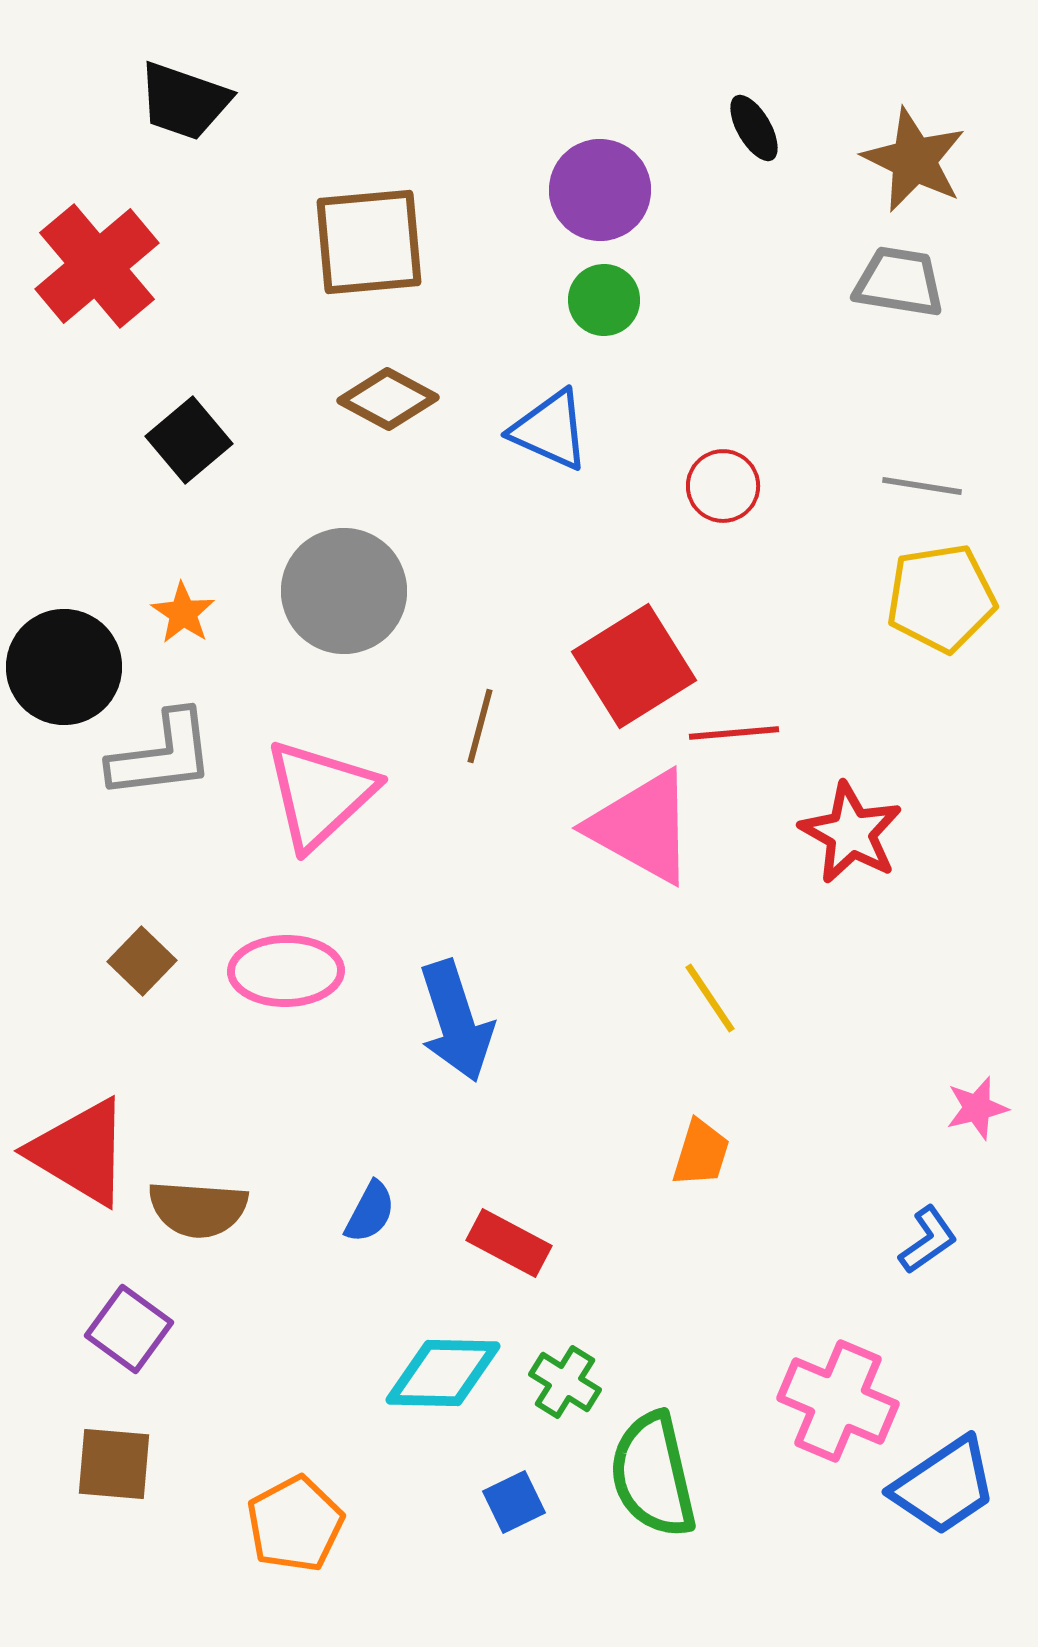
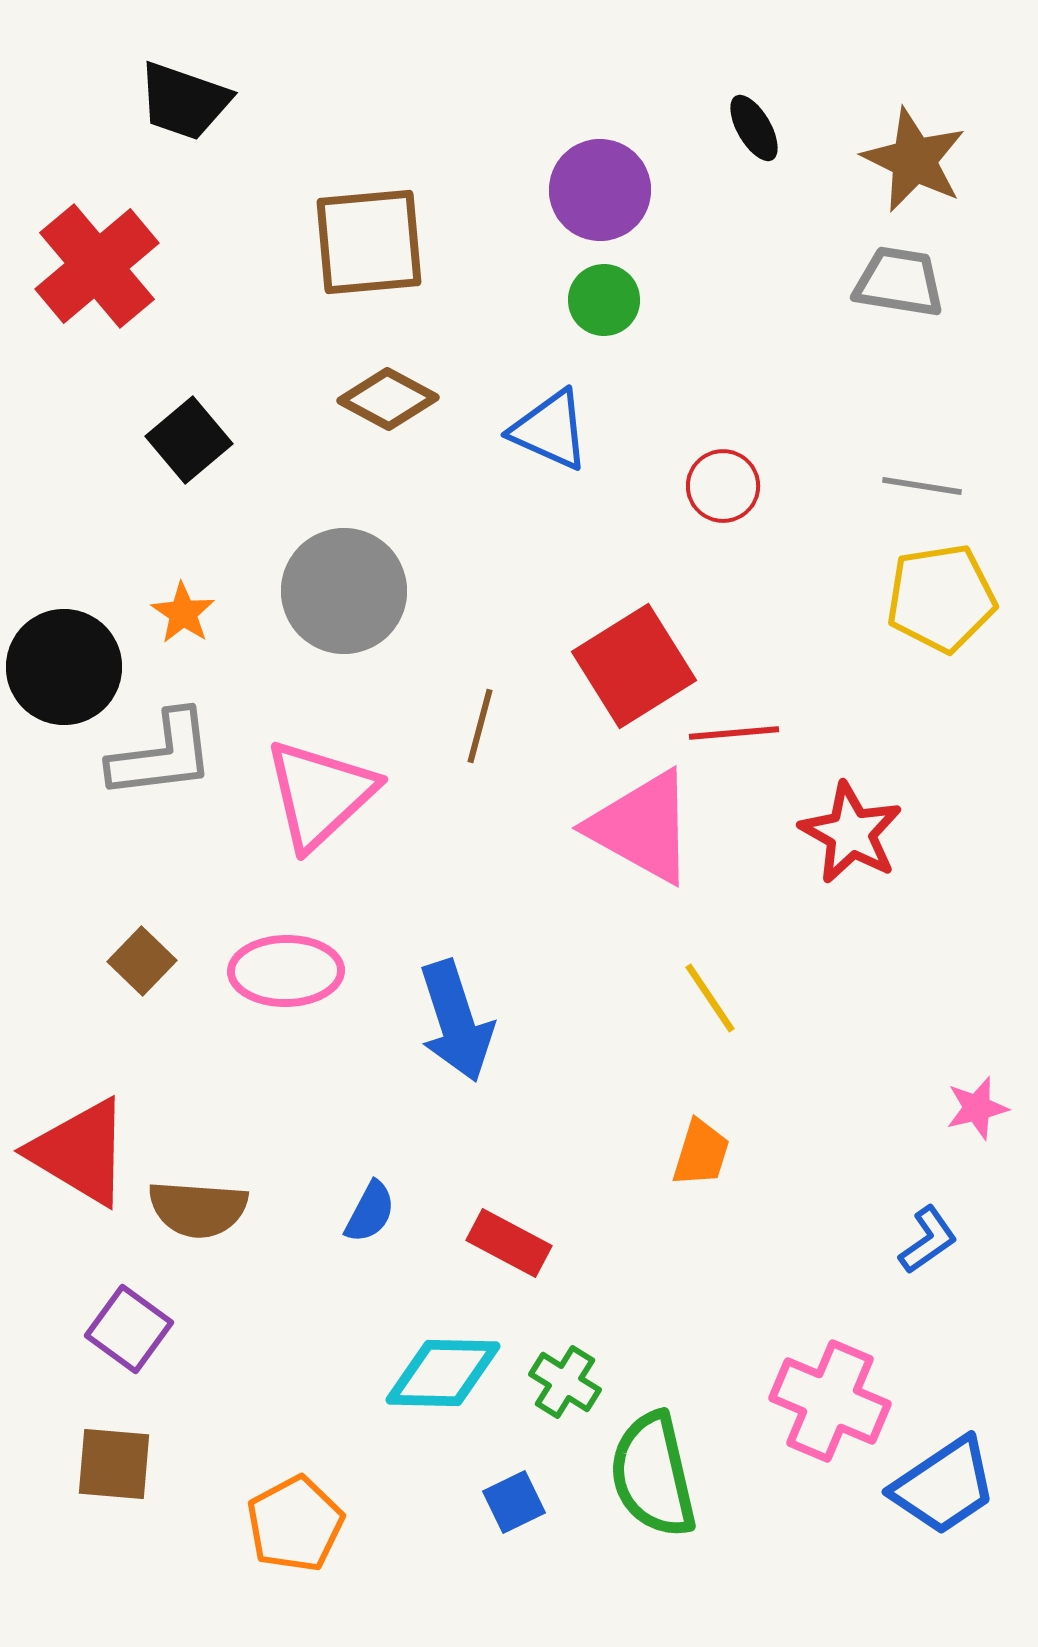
pink cross at (838, 1401): moved 8 px left
